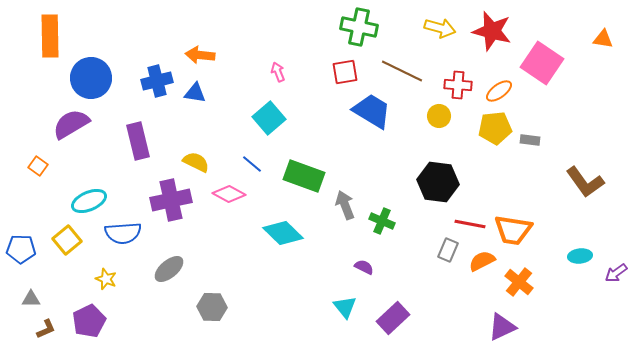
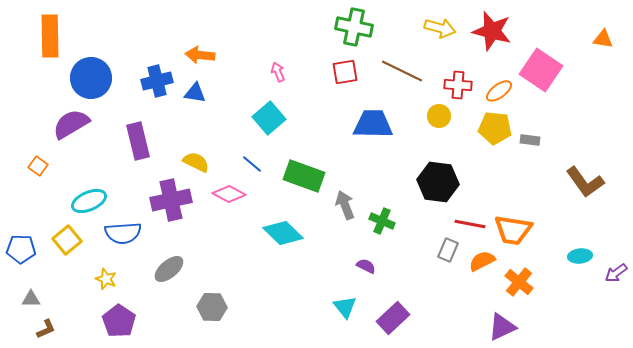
green cross at (359, 27): moved 5 px left
pink square at (542, 63): moved 1 px left, 7 px down
blue trapezoid at (372, 111): moved 1 px right, 13 px down; rotated 30 degrees counterclockwise
yellow pentagon at (495, 128): rotated 12 degrees clockwise
purple semicircle at (364, 267): moved 2 px right, 1 px up
purple pentagon at (89, 321): moved 30 px right; rotated 12 degrees counterclockwise
